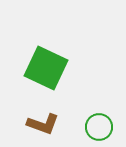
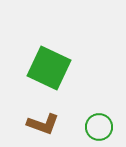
green square: moved 3 px right
